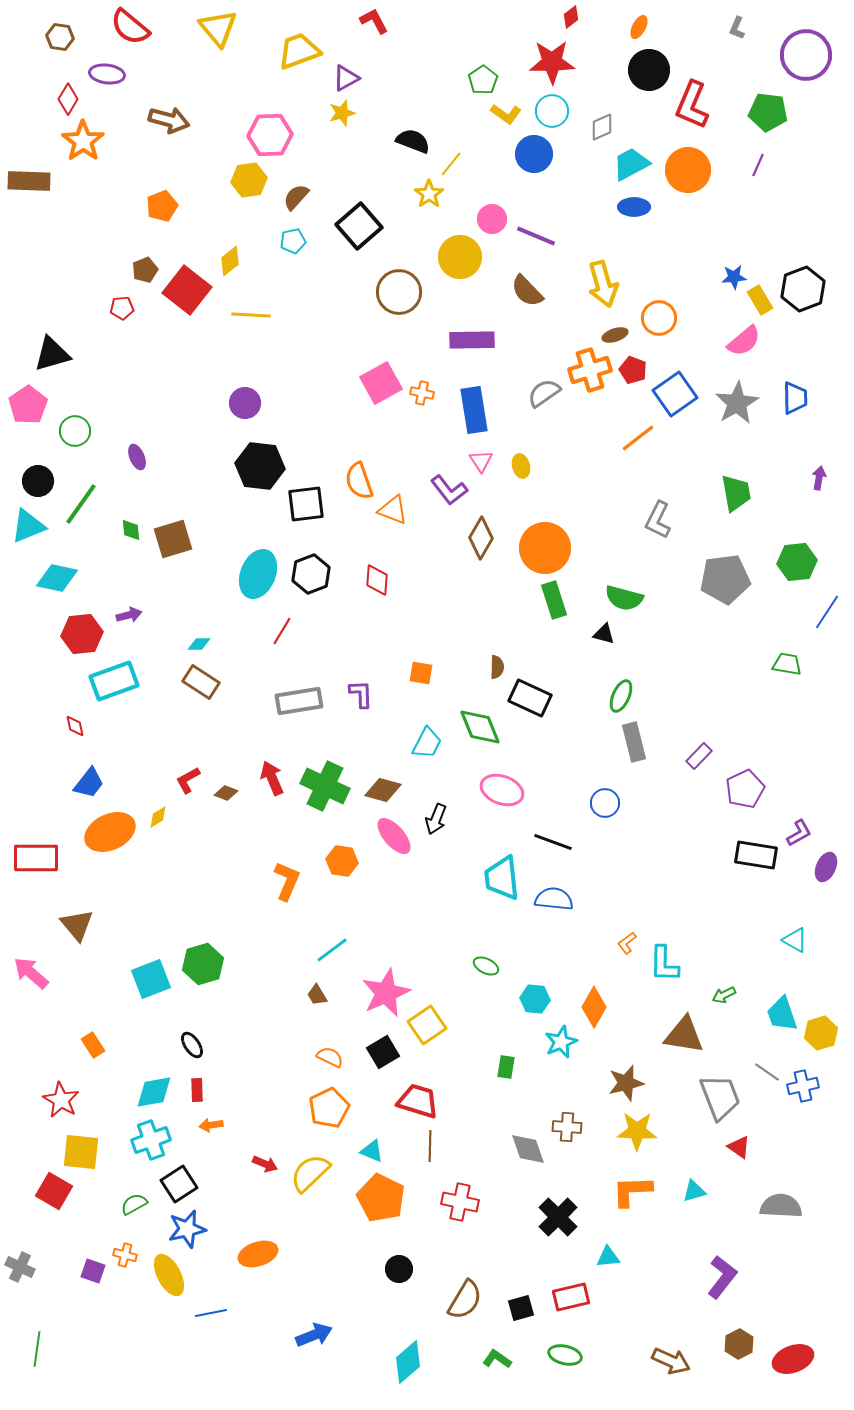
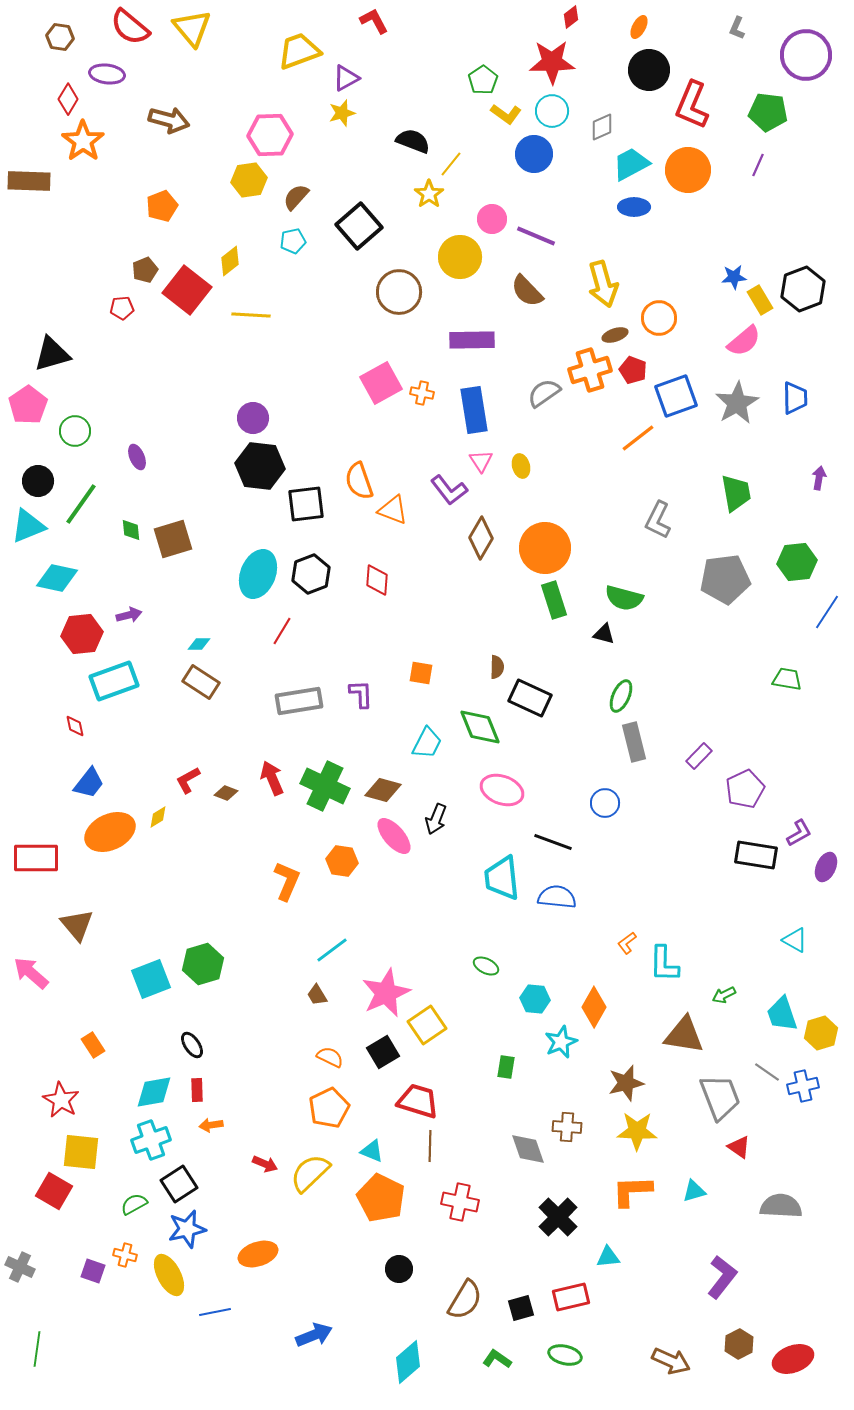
yellow triangle at (218, 28): moved 26 px left
blue square at (675, 394): moved 1 px right, 2 px down; rotated 15 degrees clockwise
purple circle at (245, 403): moved 8 px right, 15 px down
green trapezoid at (787, 664): moved 15 px down
blue semicircle at (554, 899): moved 3 px right, 2 px up
blue line at (211, 1313): moved 4 px right, 1 px up
